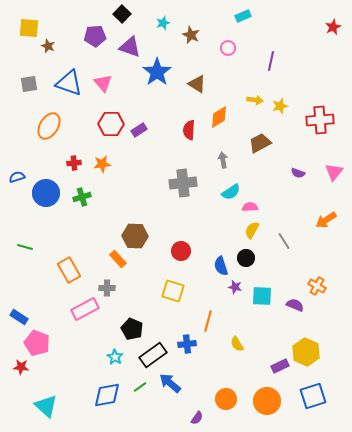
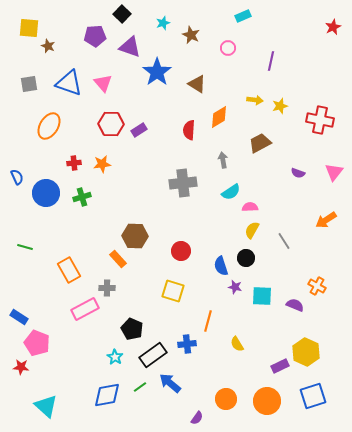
red cross at (320, 120): rotated 16 degrees clockwise
blue semicircle at (17, 177): rotated 84 degrees clockwise
